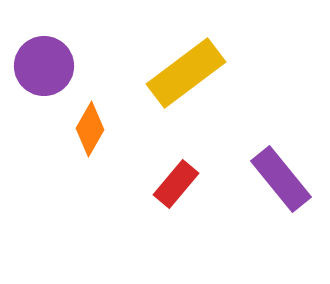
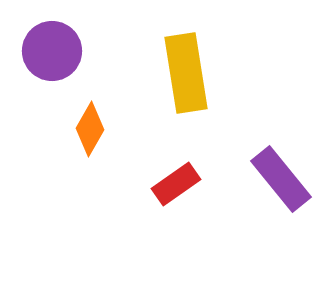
purple circle: moved 8 px right, 15 px up
yellow rectangle: rotated 62 degrees counterclockwise
red rectangle: rotated 15 degrees clockwise
